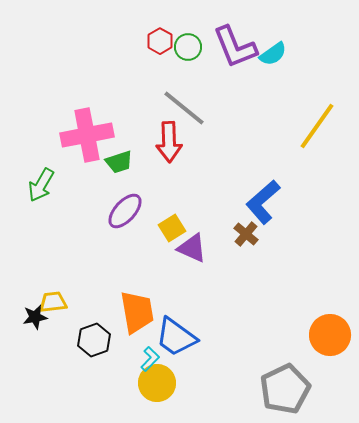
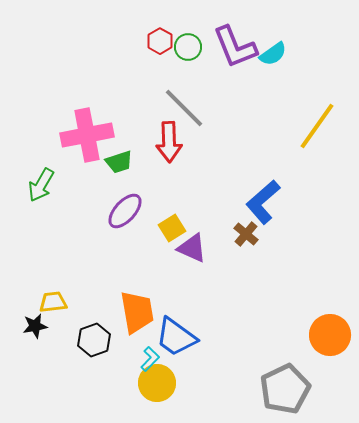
gray line: rotated 6 degrees clockwise
black star: moved 9 px down
